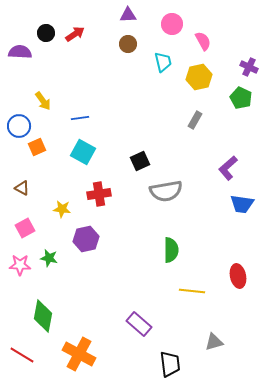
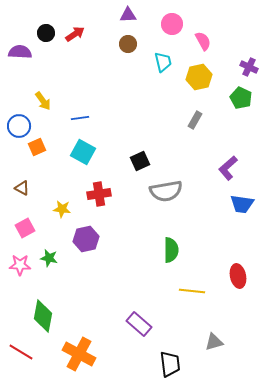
red line: moved 1 px left, 3 px up
